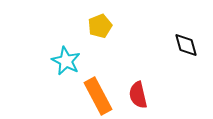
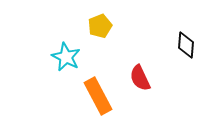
black diamond: rotated 20 degrees clockwise
cyan star: moved 4 px up
red semicircle: moved 2 px right, 17 px up; rotated 12 degrees counterclockwise
